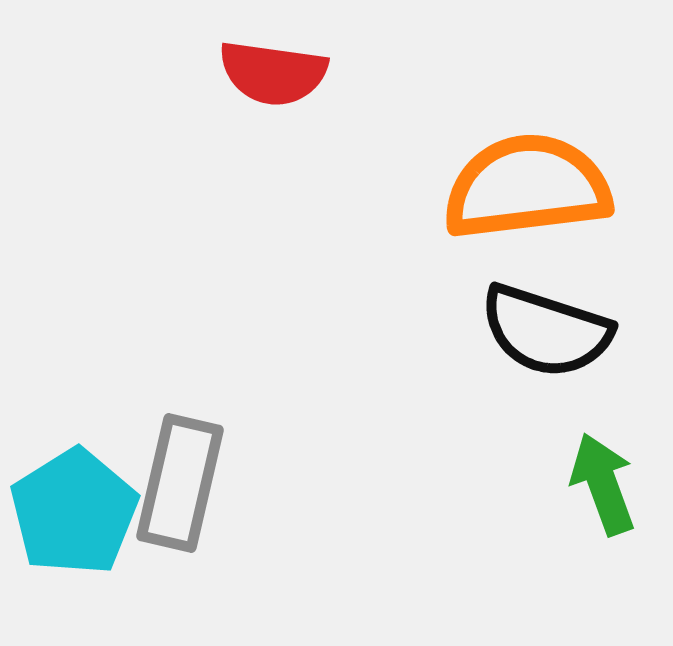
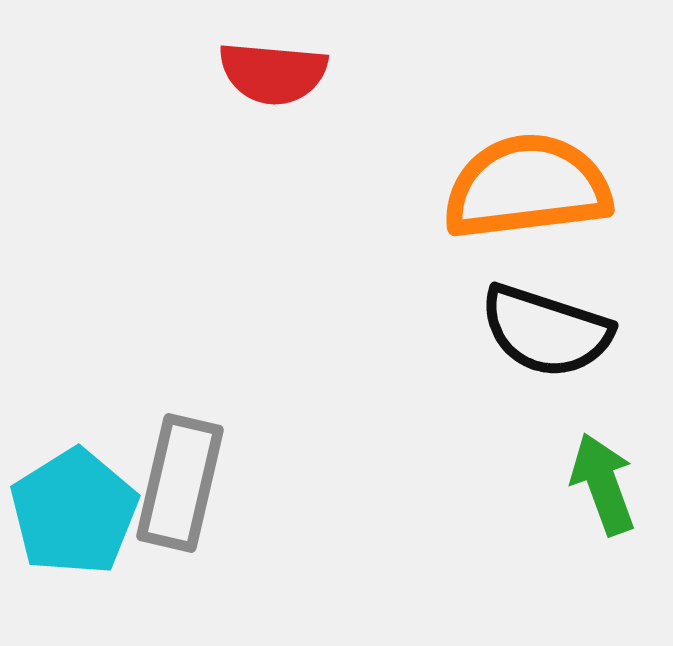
red semicircle: rotated 3 degrees counterclockwise
